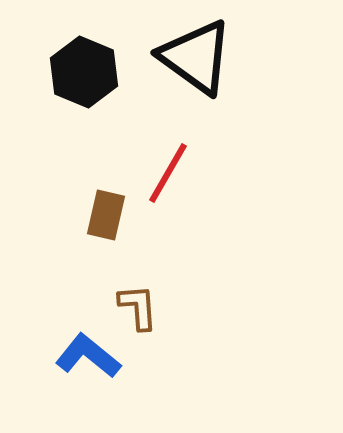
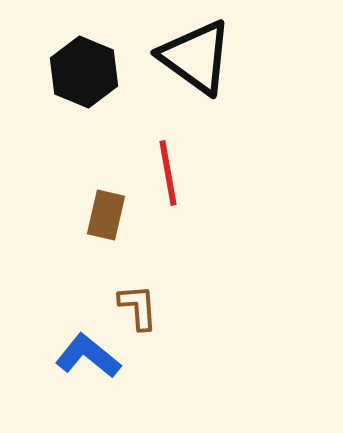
red line: rotated 40 degrees counterclockwise
